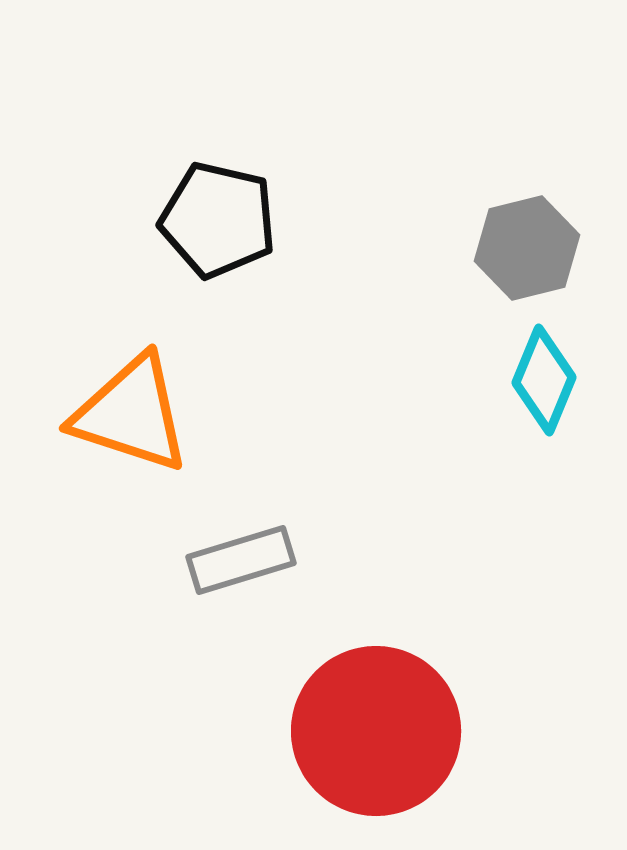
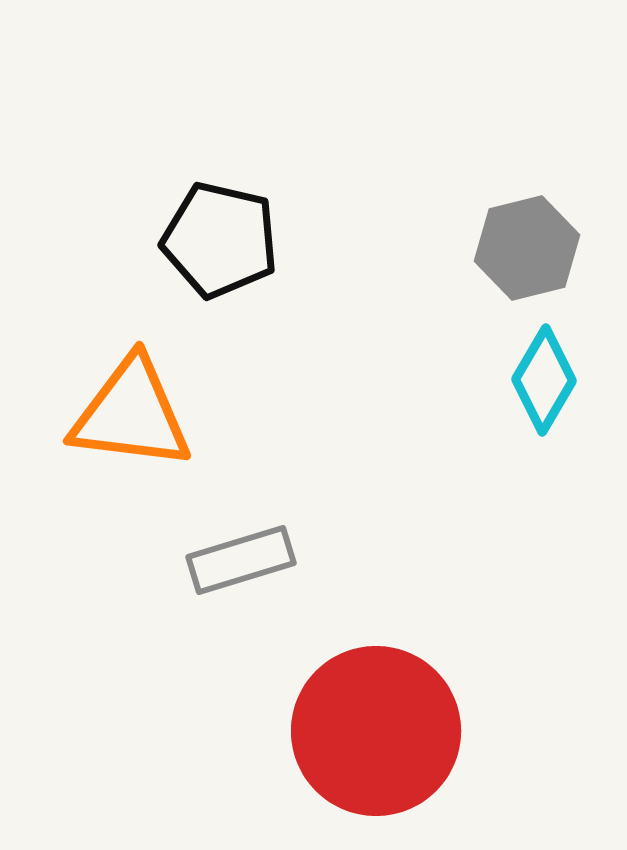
black pentagon: moved 2 px right, 20 px down
cyan diamond: rotated 8 degrees clockwise
orange triangle: rotated 11 degrees counterclockwise
